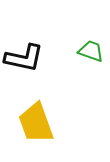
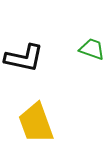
green trapezoid: moved 1 px right, 2 px up
